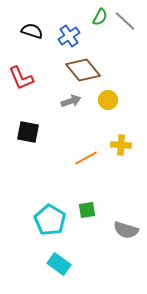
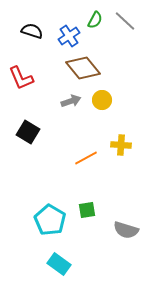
green semicircle: moved 5 px left, 3 px down
brown diamond: moved 2 px up
yellow circle: moved 6 px left
black square: rotated 20 degrees clockwise
